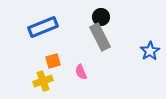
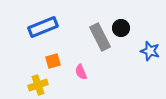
black circle: moved 20 px right, 11 px down
blue star: rotated 24 degrees counterclockwise
yellow cross: moved 5 px left, 4 px down
